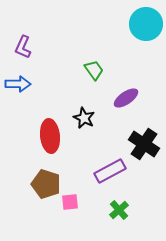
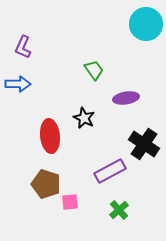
purple ellipse: rotated 25 degrees clockwise
